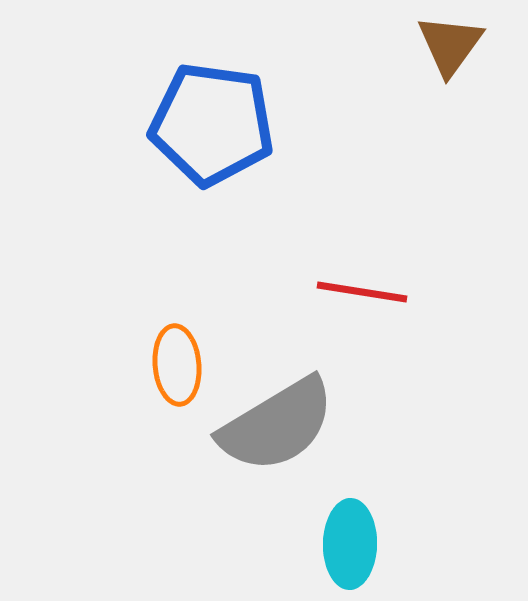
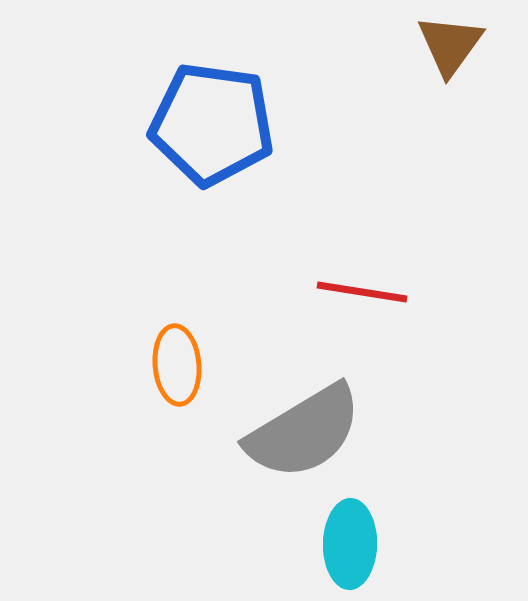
gray semicircle: moved 27 px right, 7 px down
